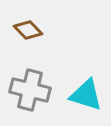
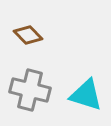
brown diamond: moved 5 px down
